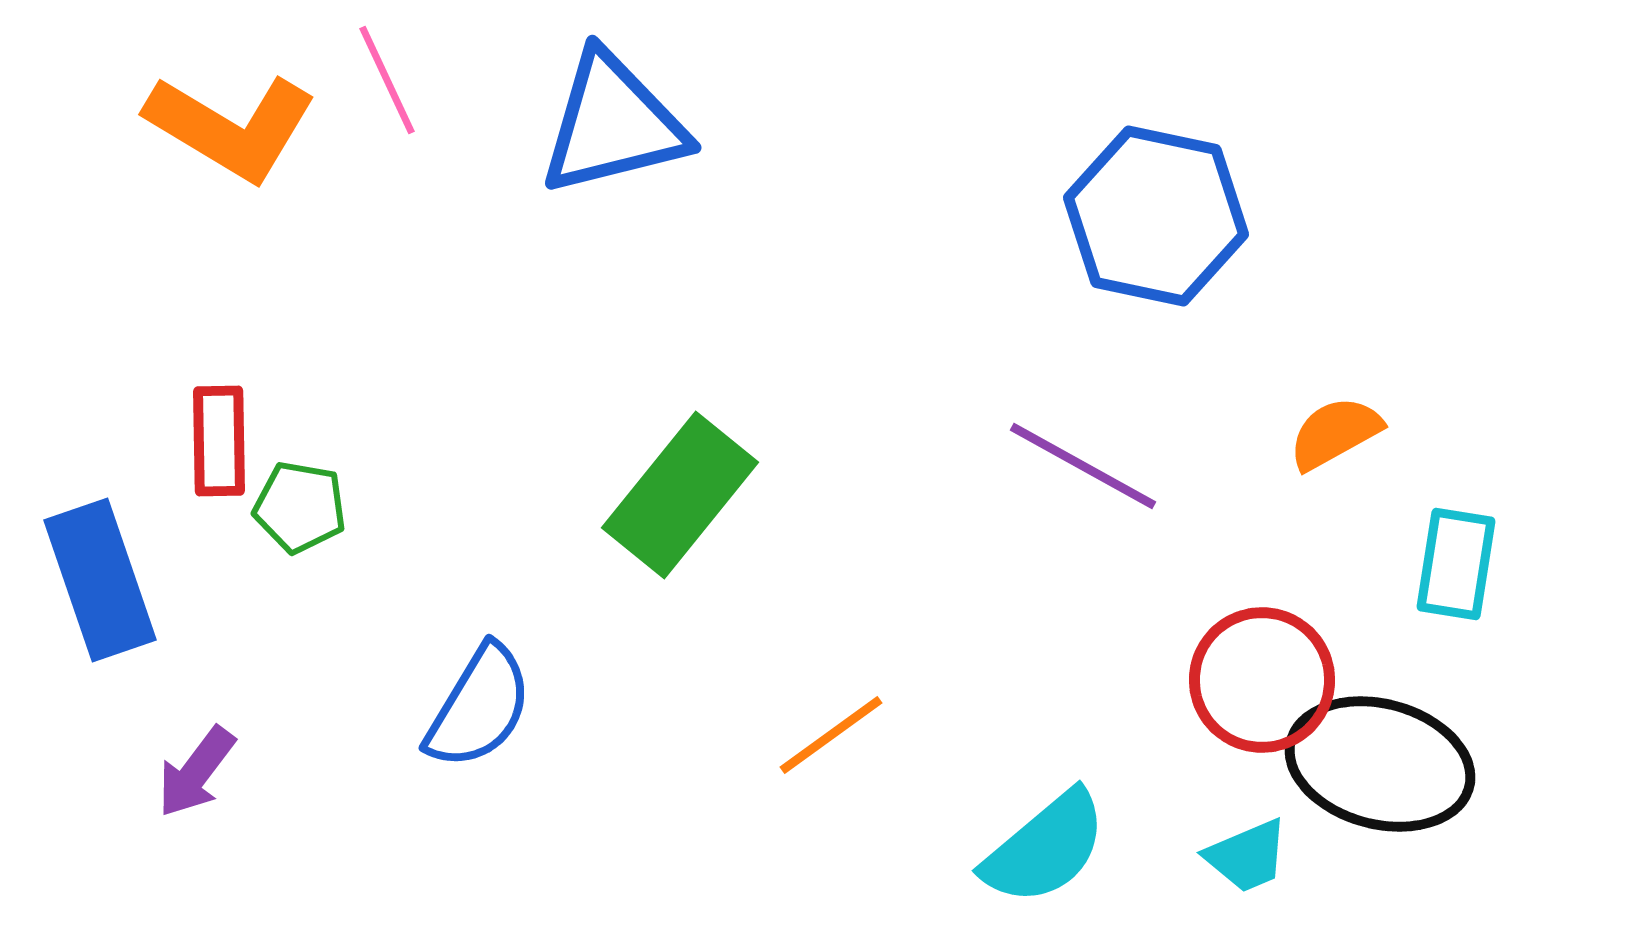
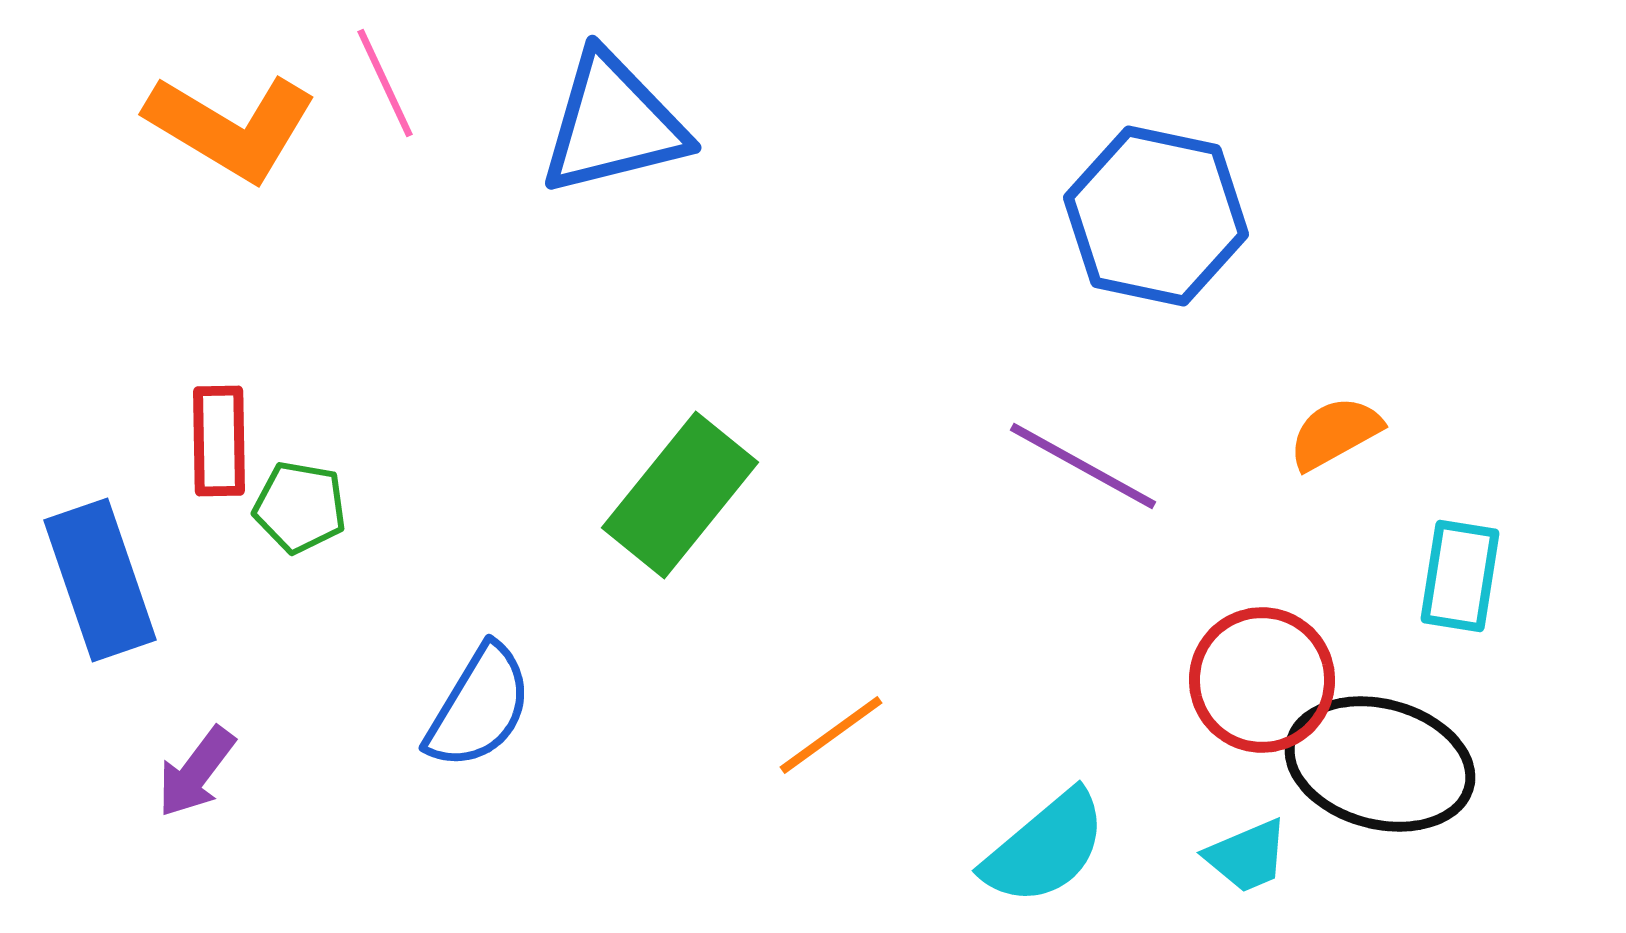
pink line: moved 2 px left, 3 px down
cyan rectangle: moved 4 px right, 12 px down
